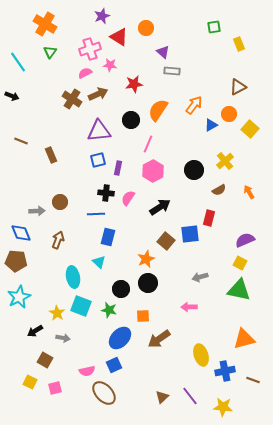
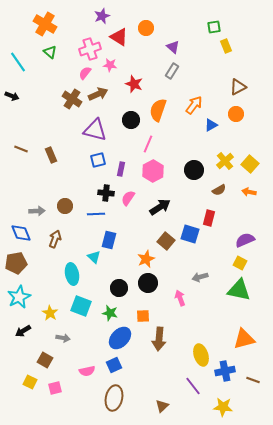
yellow rectangle at (239, 44): moved 13 px left, 2 px down
green triangle at (50, 52): rotated 24 degrees counterclockwise
purple triangle at (163, 52): moved 10 px right, 5 px up
gray rectangle at (172, 71): rotated 63 degrees counterclockwise
pink semicircle at (85, 73): rotated 24 degrees counterclockwise
red star at (134, 84): rotated 30 degrees clockwise
orange semicircle at (158, 110): rotated 15 degrees counterclockwise
orange circle at (229, 114): moved 7 px right
yellow square at (250, 129): moved 35 px down
purple triangle at (99, 131): moved 4 px left, 1 px up; rotated 20 degrees clockwise
brown line at (21, 141): moved 8 px down
purple rectangle at (118, 168): moved 3 px right, 1 px down
orange arrow at (249, 192): rotated 48 degrees counterclockwise
brown circle at (60, 202): moved 5 px right, 4 px down
blue square at (190, 234): rotated 24 degrees clockwise
blue rectangle at (108, 237): moved 1 px right, 3 px down
brown arrow at (58, 240): moved 3 px left, 1 px up
brown pentagon at (16, 261): moved 2 px down; rotated 15 degrees counterclockwise
cyan triangle at (99, 262): moved 5 px left, 5 px up
cyan ellipse at (73, 277): moved 1 px left, 3 px up
black circle at (121, 289): moved 2 px left, 1 px up
pink arrow at (189, 307): moved 9 px left, 9 px up; rotated 70 degrees clockwise
green star at (109, 310): moved 1 px right, 3 px down
yellow star at (57, 313): moved 7 px left
black arrow at (35, 331): moved 12 px left
brown arrow at (159, 339): rotated 50 degrees counterclockwise
brown ellipse at (104, 393): moved 10 px right, 5 px down; rotated 55 degrees clockwise
purple line at (190, 396): moved 3 px right, 10 px up
brown triangle at (162, 397): moved 9 px down
